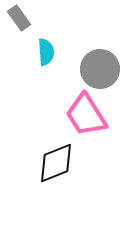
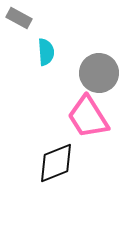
gray rectangle: rotated 25 degrees counterclockwise
gray circle: moved 1 px left, 4 px down
pink trapezoid: moved 2 px right, 2 px down
